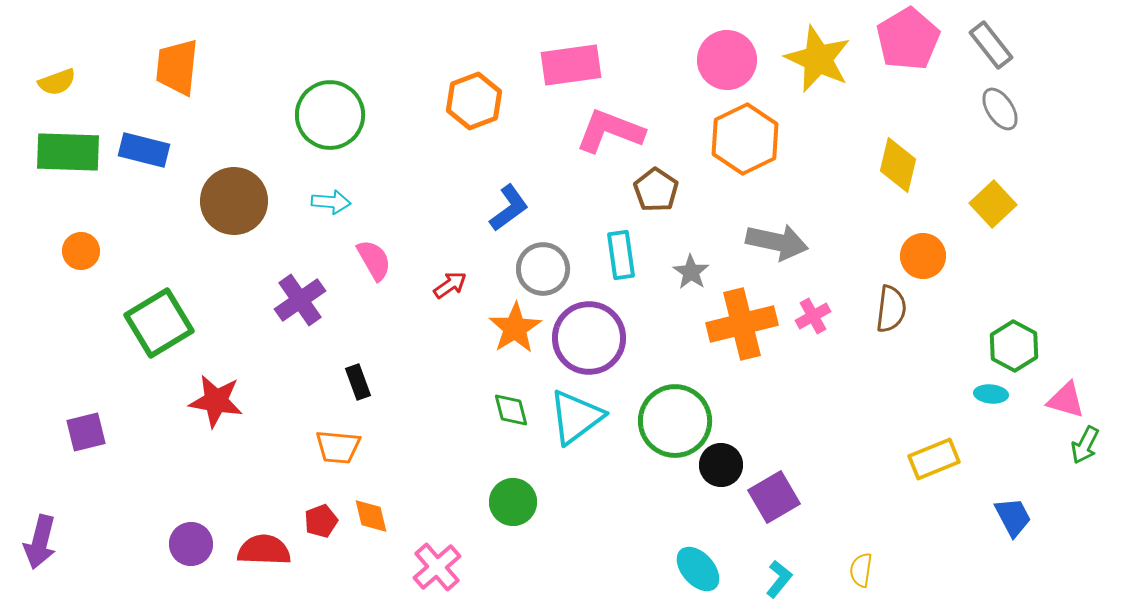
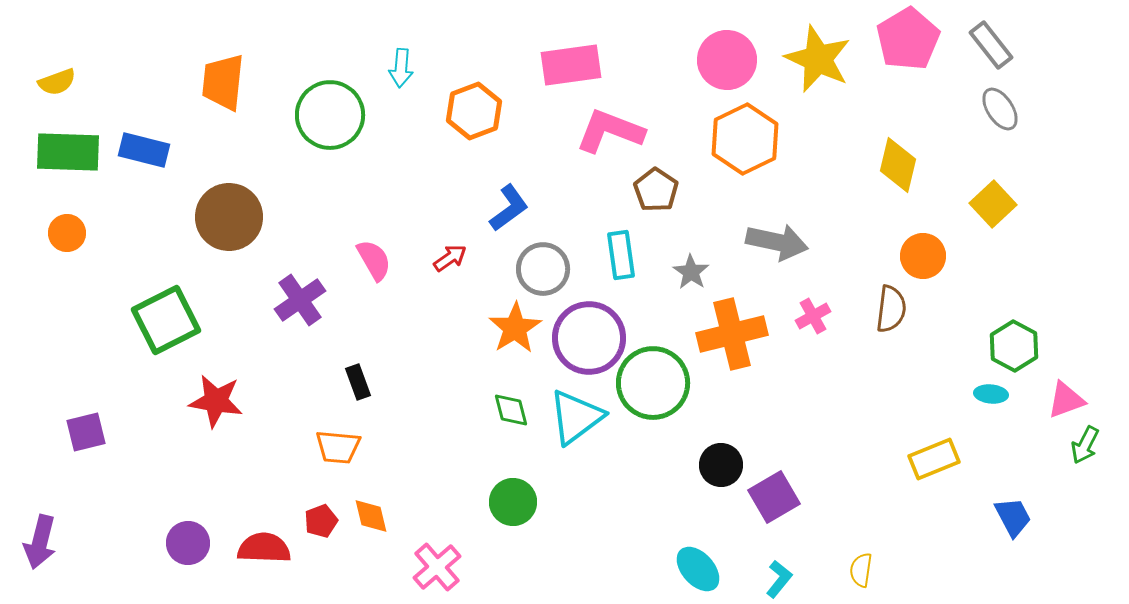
orange trapezoid at (177, 67): moved 46 px right, 15 px down
orange hexagon at (474, 101): moved 10 px down
brown circle at (234, 201): moved 5 px left, 16 px down
cyan arrow at (331, 202): moved 70 px right, 134 px up; rotated 90 degrees clockwise
orange circle at (81, 251): moved 14 px left, 18 px up
red arrow at (450, 285): moved 27 px up
green square at (159, 323): moved 7 px right, 3 px up; rotated 4 degrees clockwise
orange cross at (742, 324): moved 10 px left, 10 px down
pink triangle at (1066, 400): rotated 36 degrees counterclockwise
green circle at (675, 421): moved 22 px left, 38 px up
purple circle at (191, 544): moved 3 px left, 1 px up
red semicircle at (264, 550): moved 2 px up
